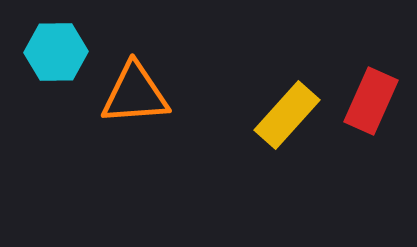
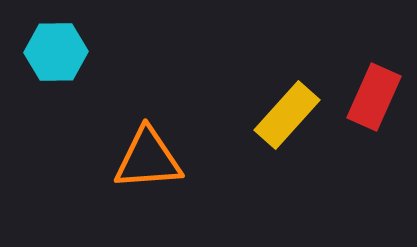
orange triangle: moved 13 px right, 65 px down
red rectangle: moved 3 px right, 4 px up
